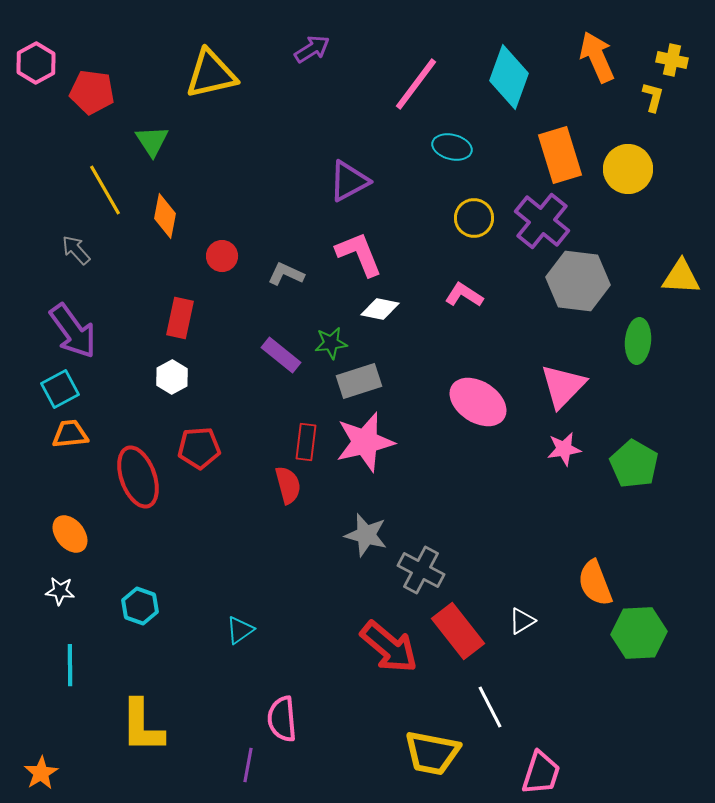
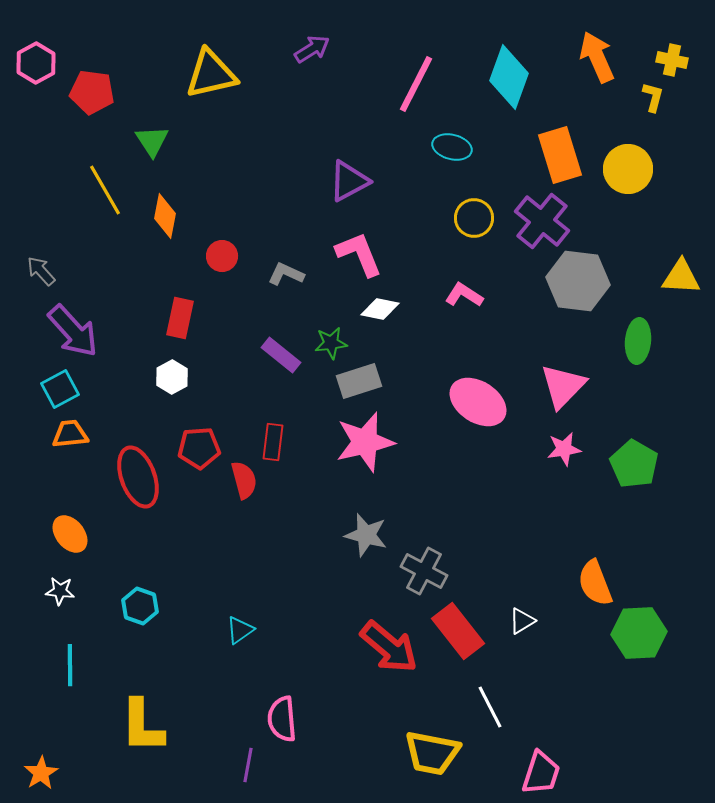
pink line at (416, 84): rotated 10 degrees counterclockwise
gray arrow at (76, 250): moved 35 px left, 21 px down
purple arrow at (73, 331): rotated 6 degrees counterclockwise
red rectangle at (306, 442): moved 33 px left
red semicircle at (288, 485): moved 44 px left, 5 px up
gray cross at (421, 570): moved 3 px right, 1 px down
